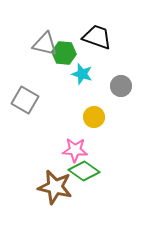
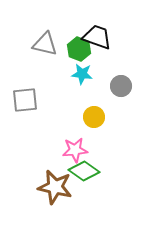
green hexagon: moved 15 px right, 4 px up; rotated 15 degrees clockwise
cyan star: rotated 10 degrees counterclockwise
gray square: rotated 36 degrees counterclockwise
pink star: rotated 10 degrees counterclockwise
